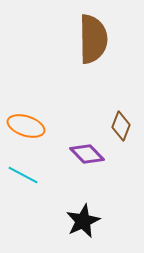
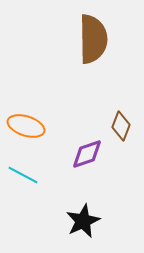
purple diamond: rotated 64 degrees counterclockwise
